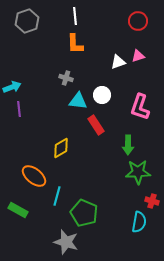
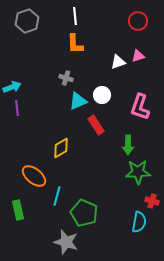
cyan triangle: rotated 30 degrees counterclockwise
purple line: moved 2 px left, 1 px up
green rectangle: rotated 48 degrees clockwise
